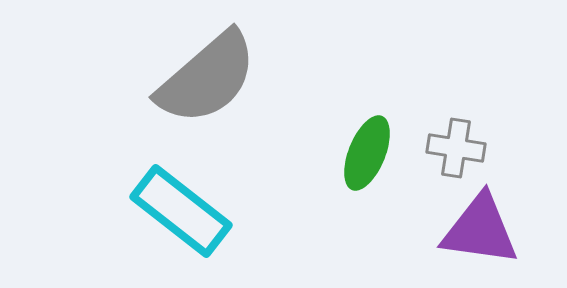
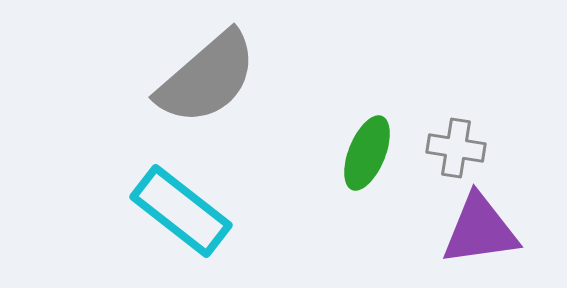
purple triangle: rotated 16 degrees counterclockwise
